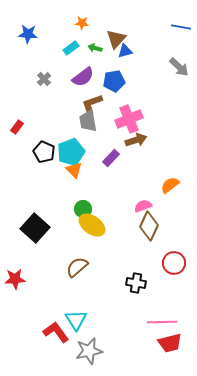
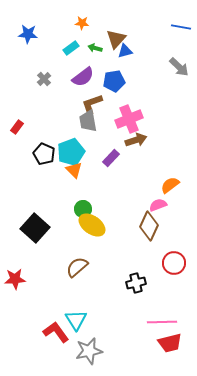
black pentagon: moved 2 px down
pink semicircle: moved 15 px right, 1 px up
black cross: rotated 24 degrees counterclockwise
